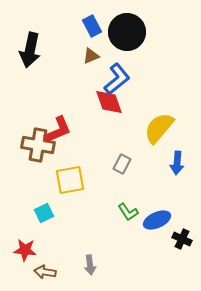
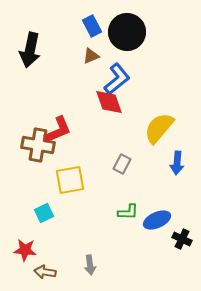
green L-shape: rotated 55 degrees counterclockwise
